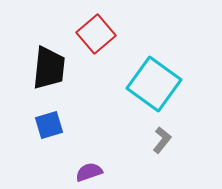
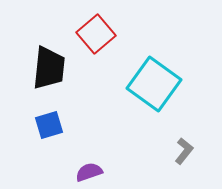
gray L-shape: moved 22 px right, 11 px down
